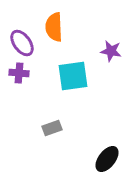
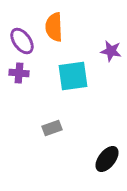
purple ellipse: moved 2 px up
